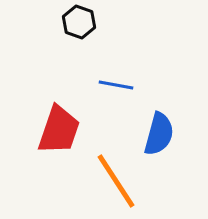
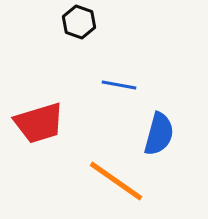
blue line: moved 3 px right
red trapezoid: moved 20 px left, 7 px up; rotated 54 degrees clockwise
orange line: rotated 22 degrees counterclockwise
